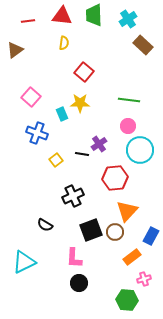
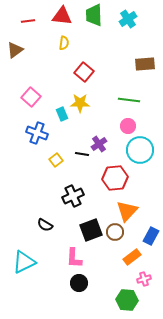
brown rectangle: moved 2 px right, 19 px down; rotated 48 degrees counterclockwise
